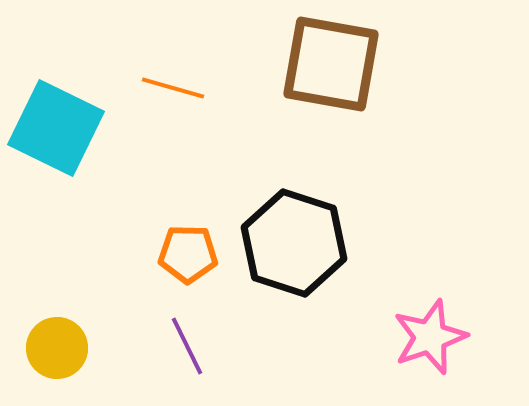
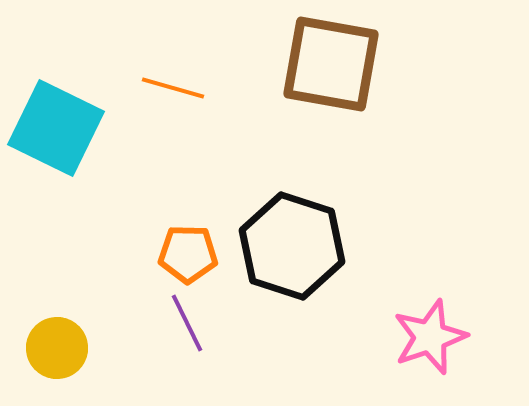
black hexagon: moved 2 px left, 3 px down
purple line: moved 23 px up
